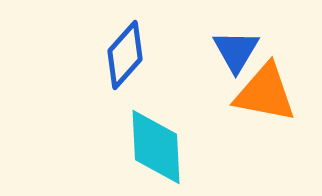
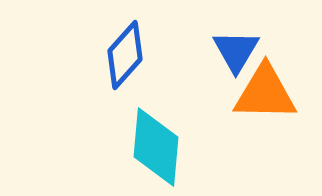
orange triangle: rotated 10 degrees counterclockwise
cyan diamond: rotated 8 degrees clockwise
